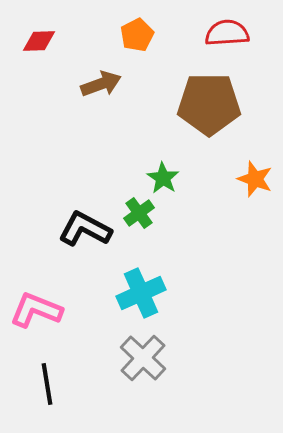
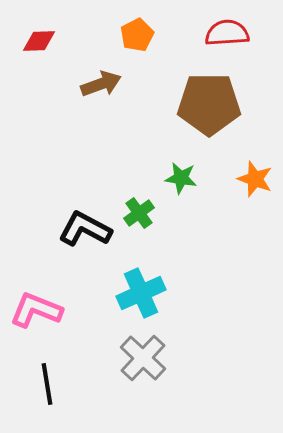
green star: moved 18 px right; rotated 24 degrees counterclockwise
